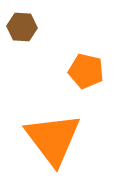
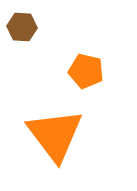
orange triangle: moved 2 px right, 4 px up
